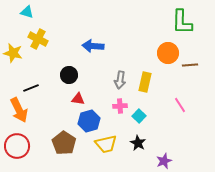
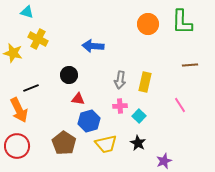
orange circle: moved 20 px left, 29 px up
